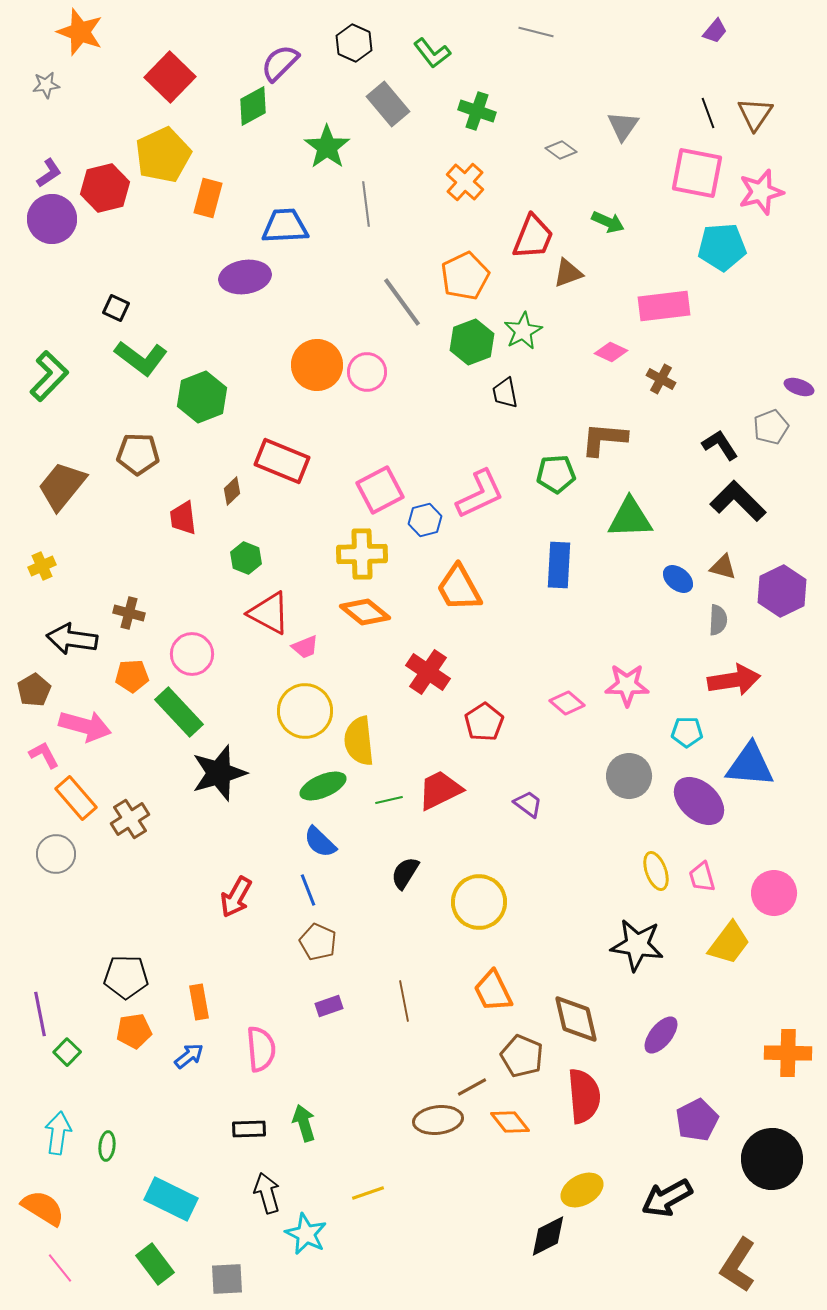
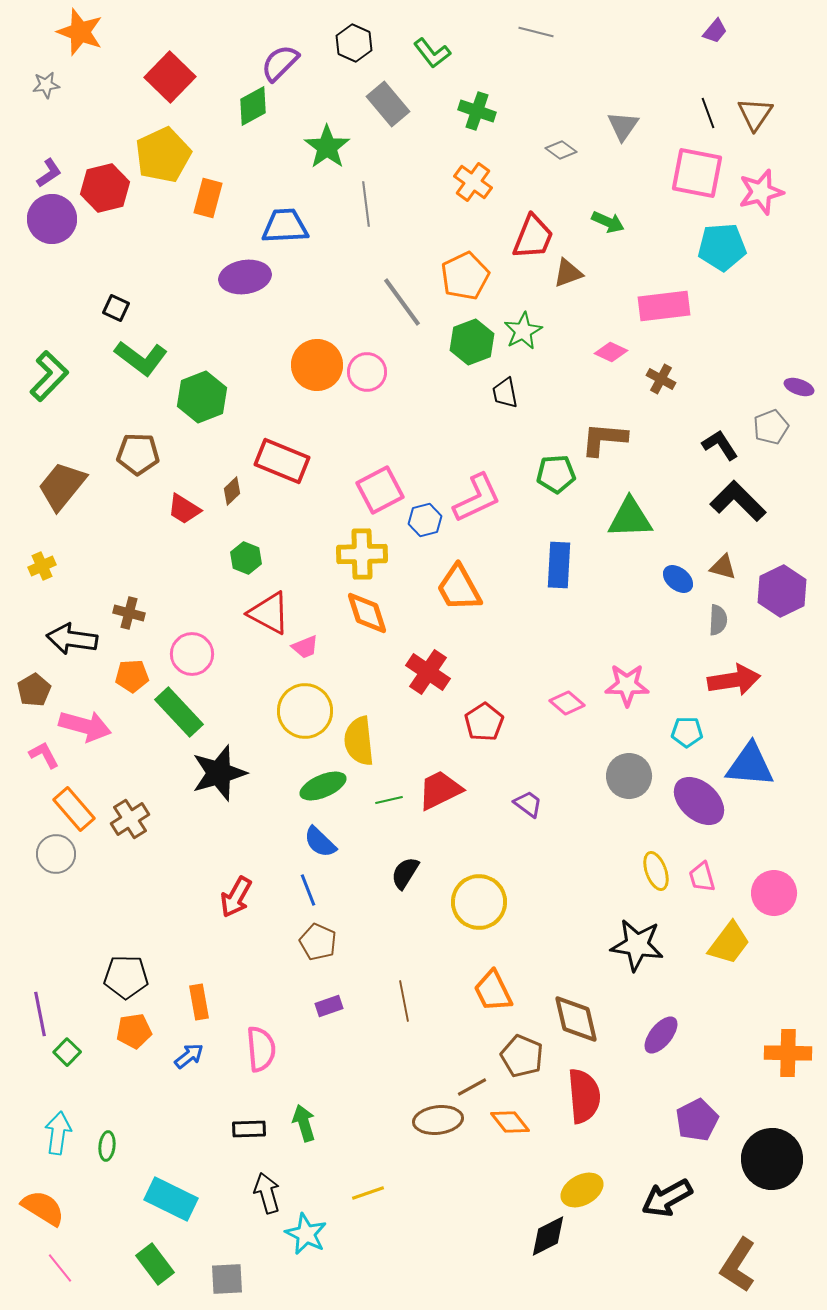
orange cross at (465, 182): moved 8 px right; rotated 6 degrees counterclockwise
pink L-shape at (480, 494): moved 3 px left, 4 px down
red trapezoid at (183, 518): moved 1 px right, 9 px up; rotated 51 degrees counterclockwise
orange diamond at (365, 612): moved 2 px right, 1 px down; rotated 33 degrees clockwise
orange rectangle at (76, 798): moved 2 px left, 11 px down
